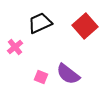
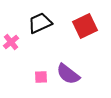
red square: rotated 15 degrees clockwise
pink cross: moved 4 px left, 5 px up
pink square: rotated 24 degrees counterclockwise
